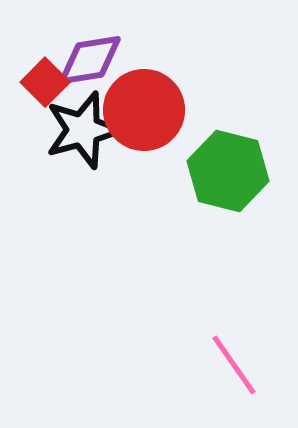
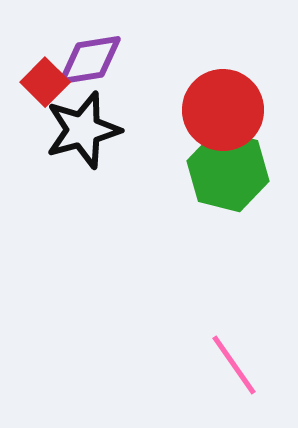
red circle: moved 79 px right
